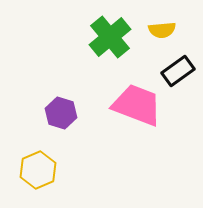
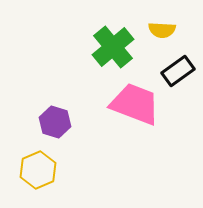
yellow semicircle: rotated 8 degrees clockwise
green cross: moved 3 px right, 10 px down
pink trapezoid: moved 2 px left, 1 px up
purple hexagon: moved 6 px left, 9 px down
